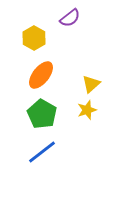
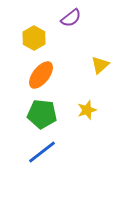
purple semicircle: moved 1 px right
yellow triangle: moved 9 px right, 19 px up
green pentagon: rotated 24 degrees counterclockwise
